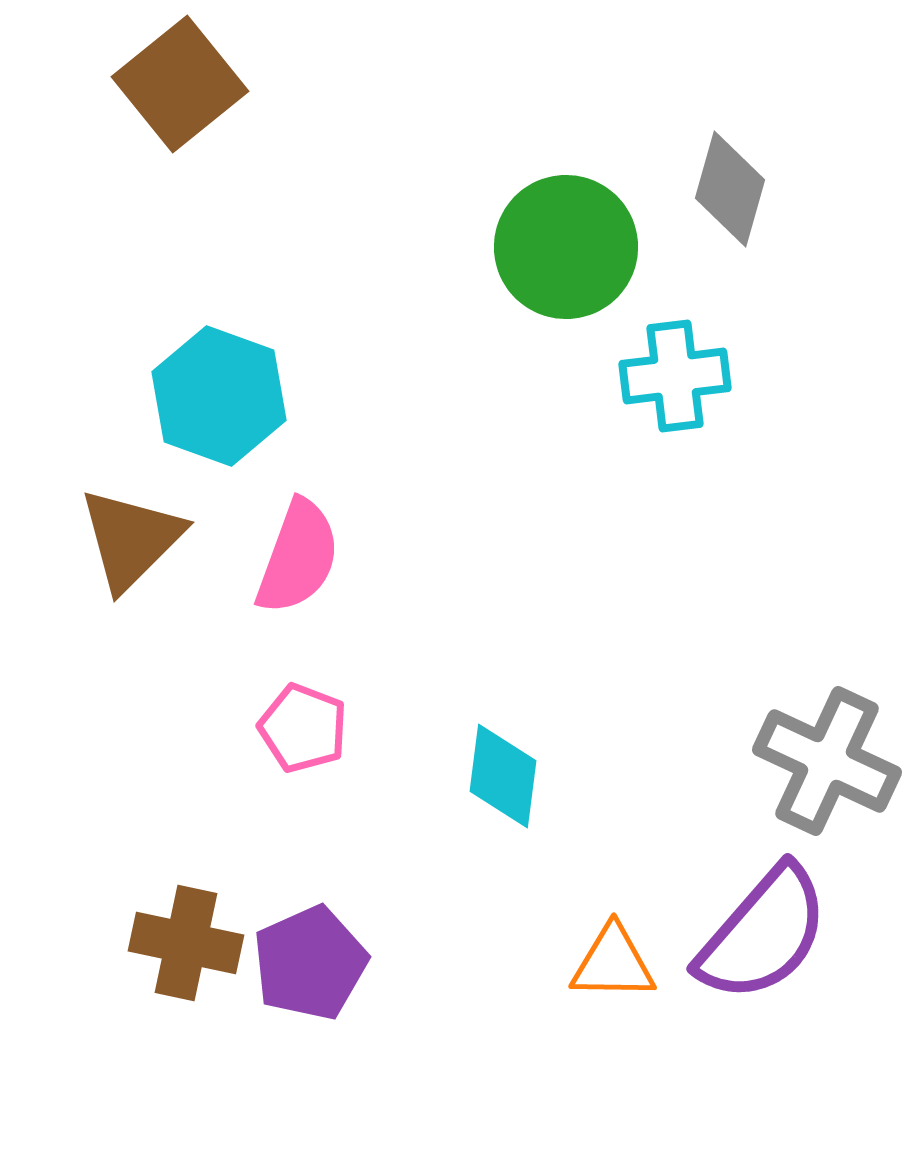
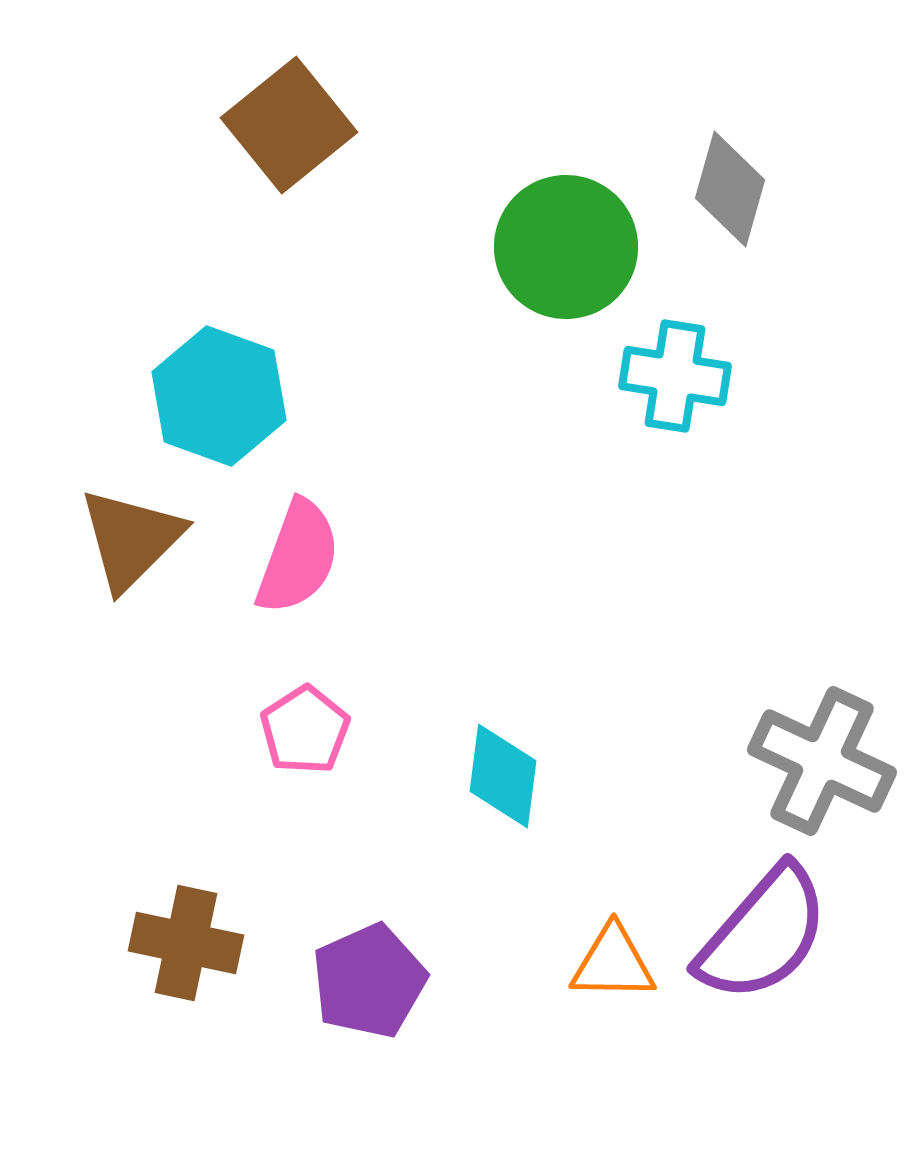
brown square: moved 109 px right, 41 px down
cyan cross: rotated 16 degrees clockwise
pink pentagon: moved 2 px right, 2 px down; rotated 18 degrees clockwise
gray cross: moved 5 px left
purple pentagon: moved 59 px right, 18 px down
